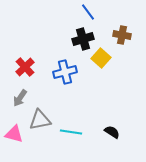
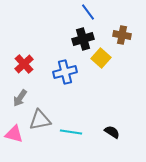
red cross: moved 1 px left, 3 px up
